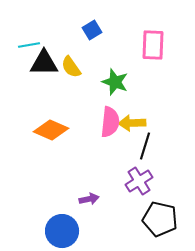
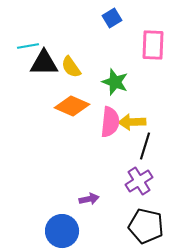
blue square: moved 20 px right, 12 px up
cyan line: moved 1 px left, 1 px down
yellow arrow: moved 1 px up
orange diamond: moved 21 px right, 24 px up
black pentagon: moved 14 px left, 7 px down
